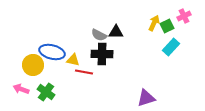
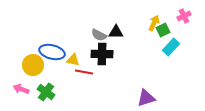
green square: moved 4 px left, 4 px down
